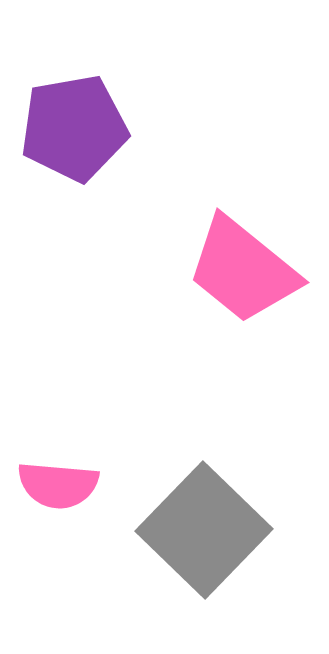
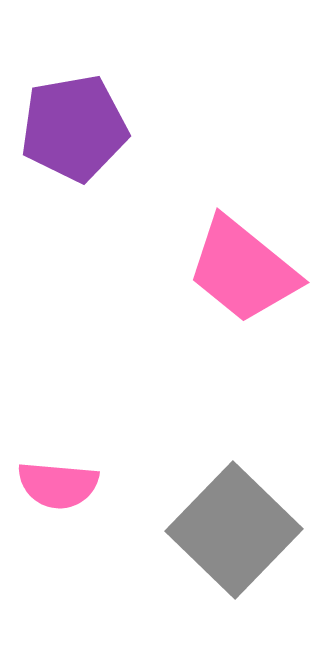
gray square: moved 30 px right
